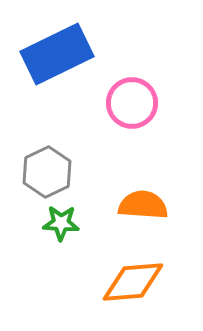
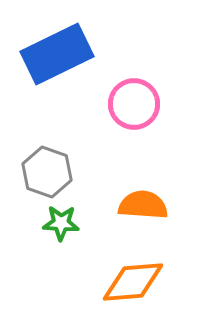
pink circle: moved 2 px right, 1 px down
gray hexagon: rotated 15 degrees counterclockwise
